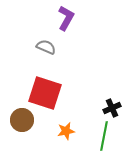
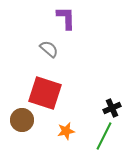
purple L-shape: rotated 30 degrees counterclockwise
gray semicircle: moved 3 px right, 2 px down; rotated 18 degrees clockwise
green line: rotated 16 degrees clockwise
